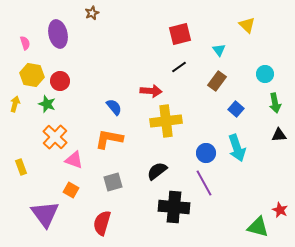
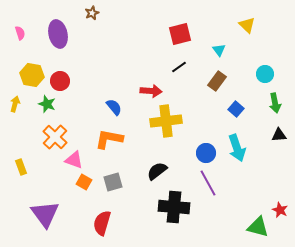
pink semicircle: moved 5 px left, 10 px up
purple line: moved 4 px right
orange square: moved 13 px right, 8 px up
